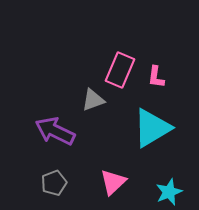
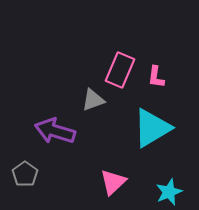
purple arrow: rotated 9 degrees counterclockwise
gray pentagon: moved 29 px left, 9 px up; rotated 15 degrees counterclockwise
